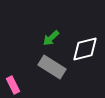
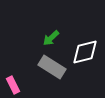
white diamond: moved 3 px down
